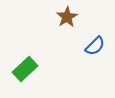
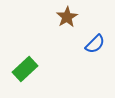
blue semicircle: moved 2 px up
